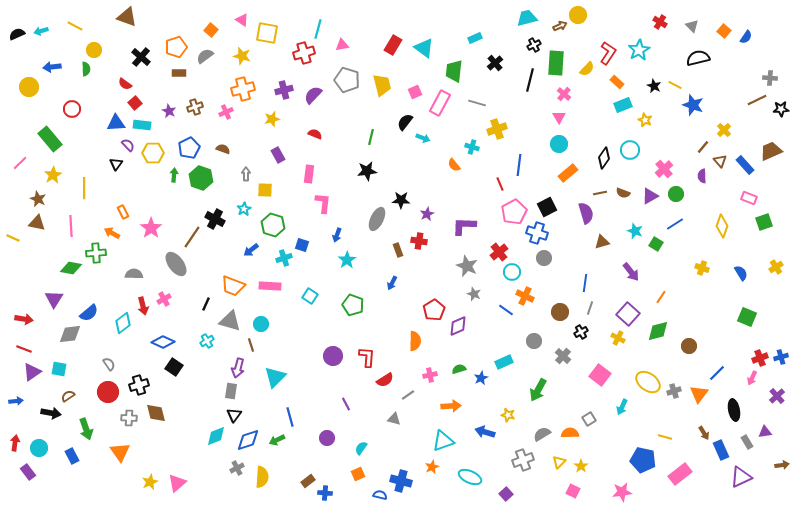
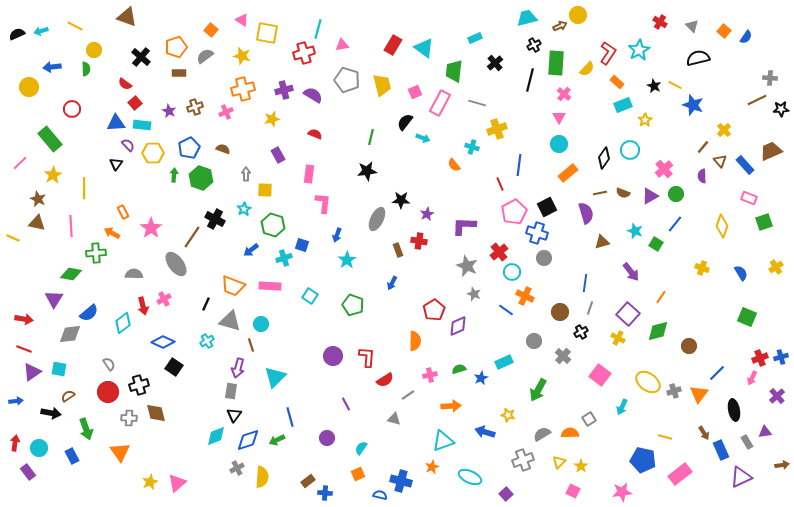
purple semicircle at (313, 95): rotated 78 degrees clockwise
yellow star at (645, 120): rotated 16 degrees clockwise
blue line at (675, 224): rotated 18 degrees counterclockwise
green diamond at (71, 268): moved 6 px down
